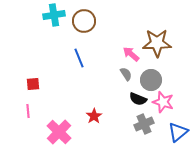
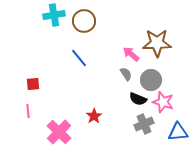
blue line: rotated 18 degrees counterclockwise
blue triangle: rotated 35 degrees clockwise
